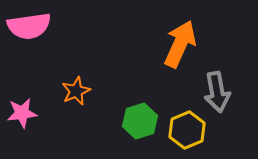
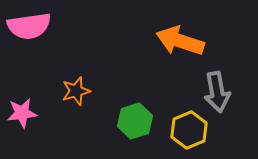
orange arrow: moved 3 px up; rotated 96 degrees counterclockwise
orange star: rotated 8 degrees clockwise
green hexagon: moved 5 px left
yellow hexagon: moved 2 px right
